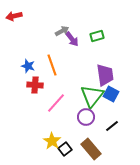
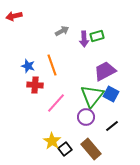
purple arrow: moved 12 px right; rotated 35 degrees clockwise
purple trapezoid: moved 4 px up; rotated 110 degrees counterclockwise
